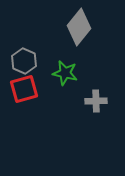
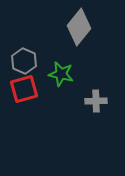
green star: moved 4 px left, 1 px down
